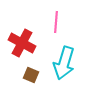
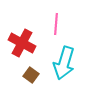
pink line: moved 2 px down
brown square: rotated 14 degrees clockwise
